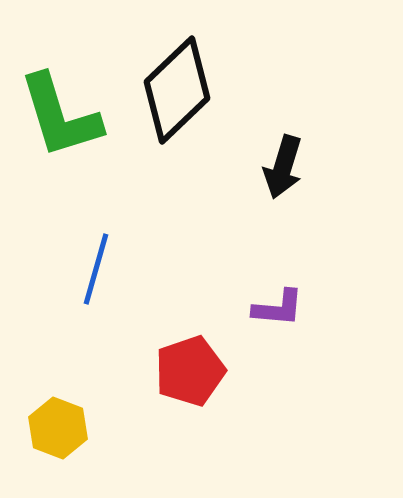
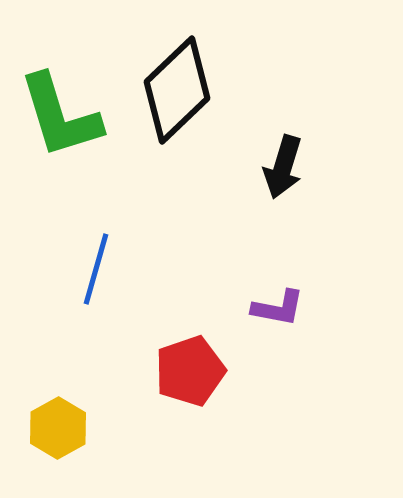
purple L-shape: rotated 6 degrees clockwise
yellow hexagon: rotated 10 degrees clockwise
